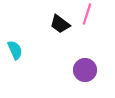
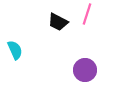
black trapezoid: moved 2 px left, 2 px up; rotated 10 degrees counterclockwise
